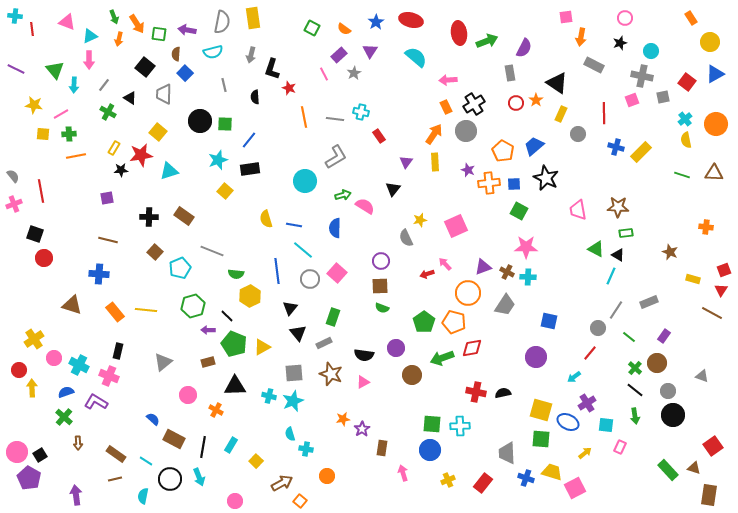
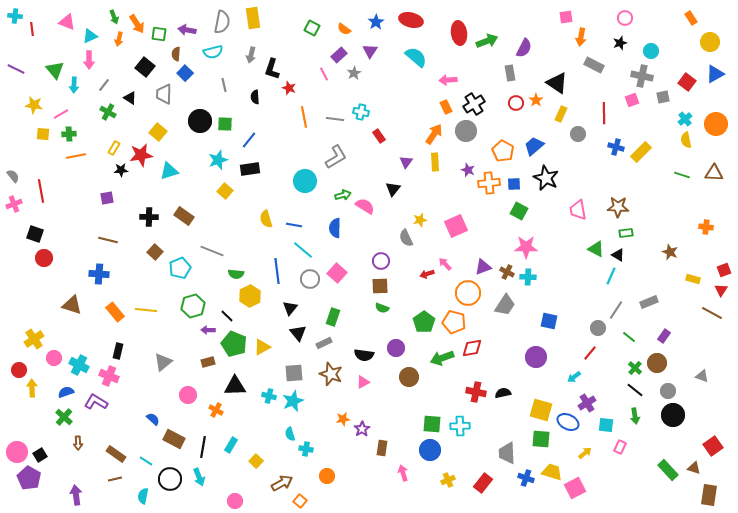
brown circle at (412, 375): moved 3 px left, 2 px down
